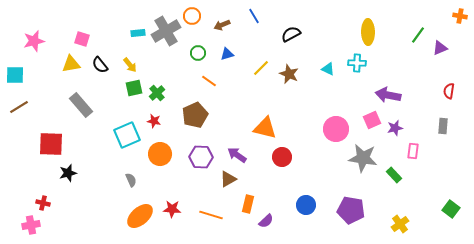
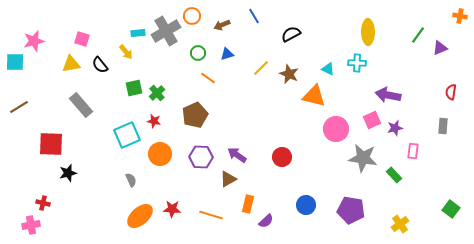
yellow arrow at (130, 65): moved 4 px left, 13 px up
cyan square at (15, 75): moved 13 px up
orange line at (209, 81): moved 1 px left, 3 px up
red semicircle at (449, 91): moved 2 px right, 1 px down
orange triangle at (265, 128): moved 49 px right, 32 px up
